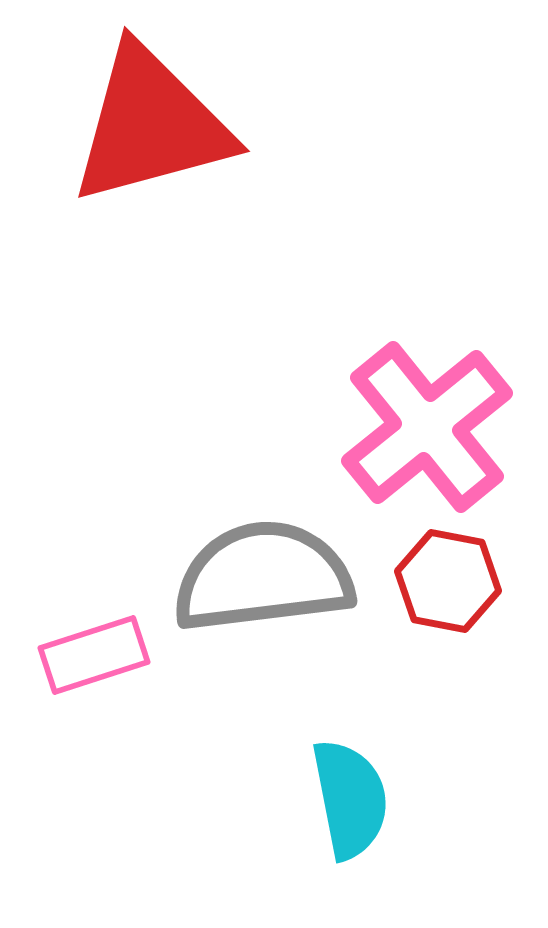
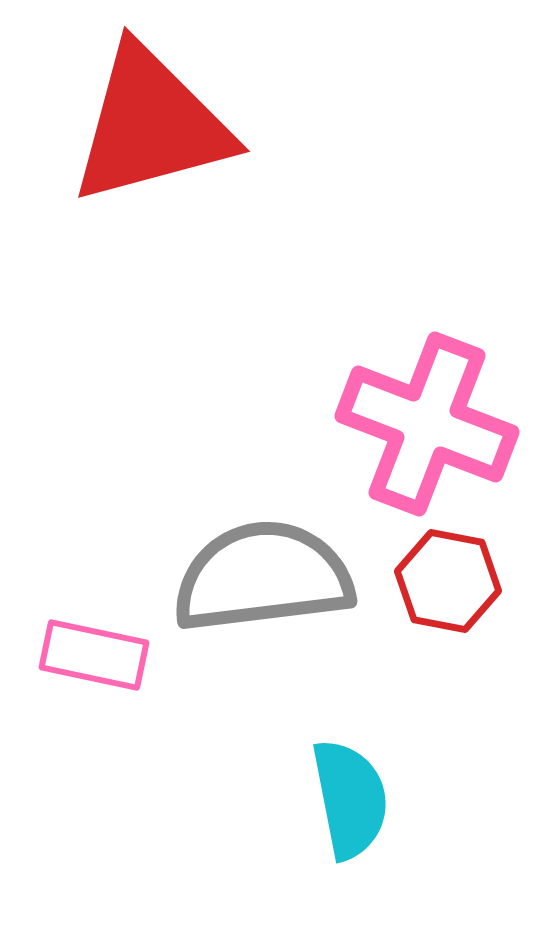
pink cross: moved 3 px up; rotated 30 degrees counterclockwise
pink rectangle: rotated 30 degrees clockwise
